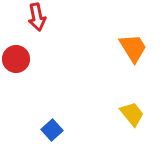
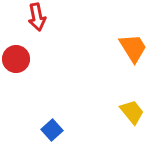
yellow trapezoid: moved 2 px up
